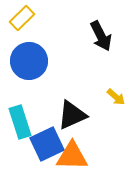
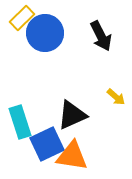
blue circle: moved 16 px right, 28 px up
orange triangle: rotated 8 degrees clockwise
